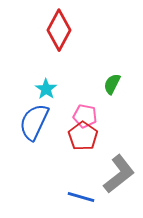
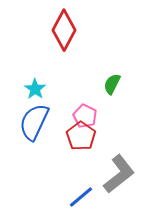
red diamond: moved 5 px right
cyan star: moved 11 px left
pink pentagon: rotated 15 degrees clockwise
red pentagon: moved 2 px left
blue line: rotated 56 degrees counterclockwise
